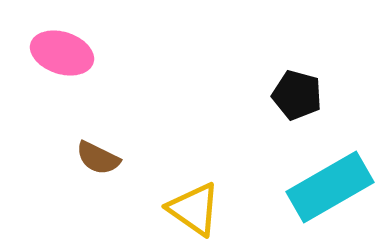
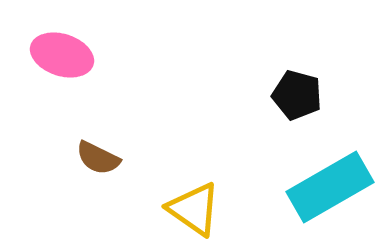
pink ellipse: moved 2 px down
